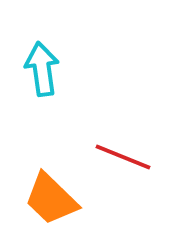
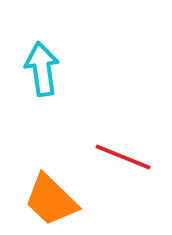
orange trapezoid: moved 1 px down
